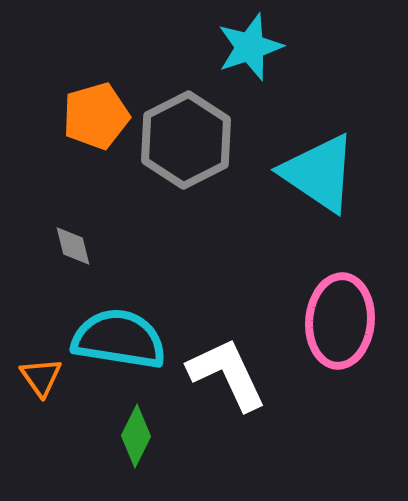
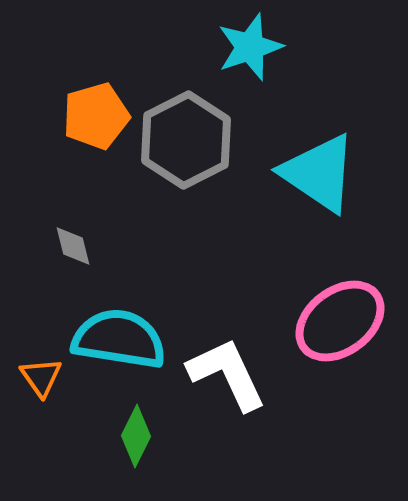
pink ellipse: rotated 48 degrees clockwise
